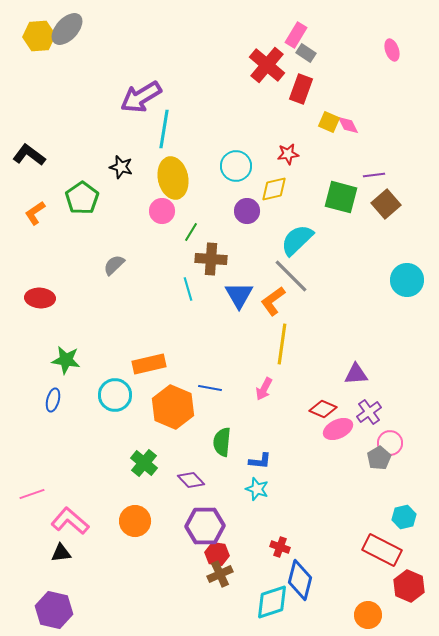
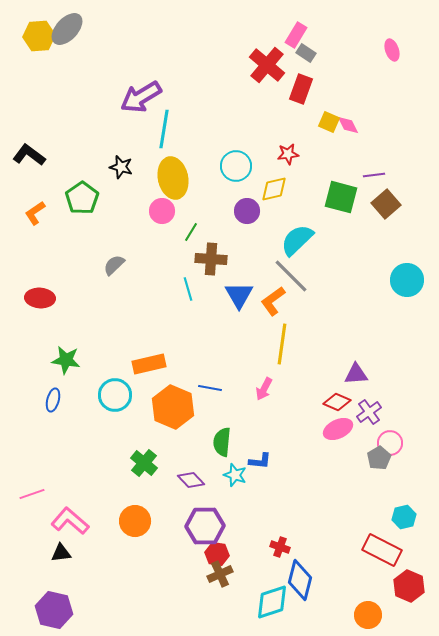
red diamond at (323, 409): moved 14 px right, 7 px up
cyan star at (257, 489): moved 22 px left, 14 px up
